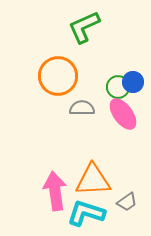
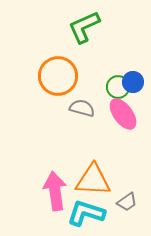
gray semicircle: rotated 15 degrees clockwise
orange triangle: rotated 6 degrees clockwise
